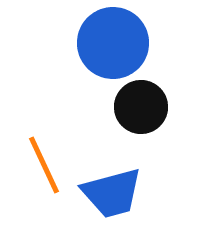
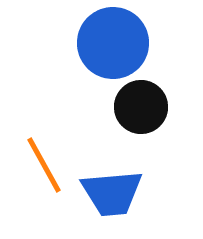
orange line: rotated 4 degrees counterclockwise
blue trapezoid: rotated 10 degrees clockwise
